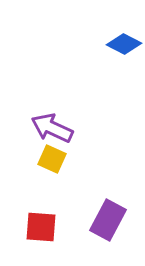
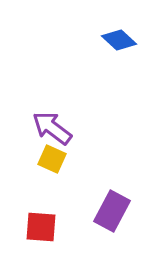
blue diamond: moved 5 px left, 4 px up; rotated 16 degrees clockwise
purple arrow: rotated 12 degrees clockwise
purple rectangle: moved 4 px right, 9 px up
